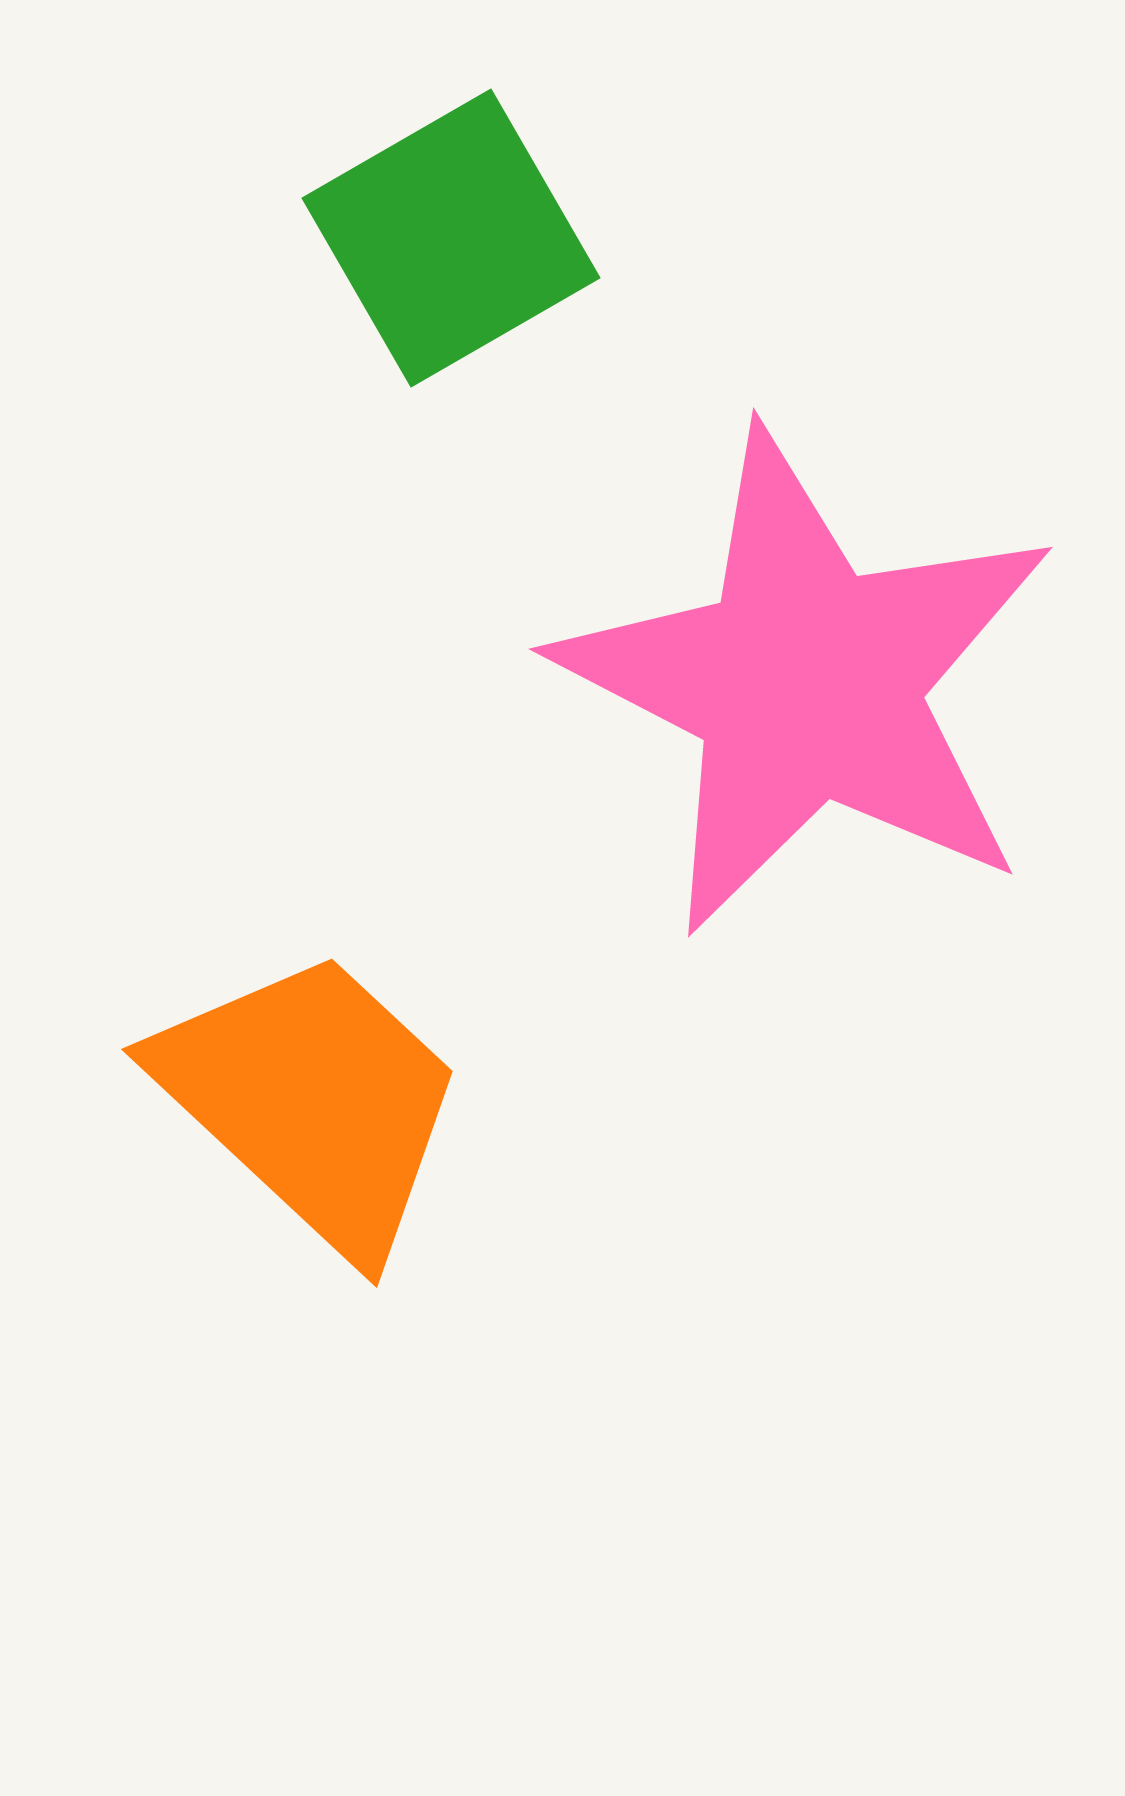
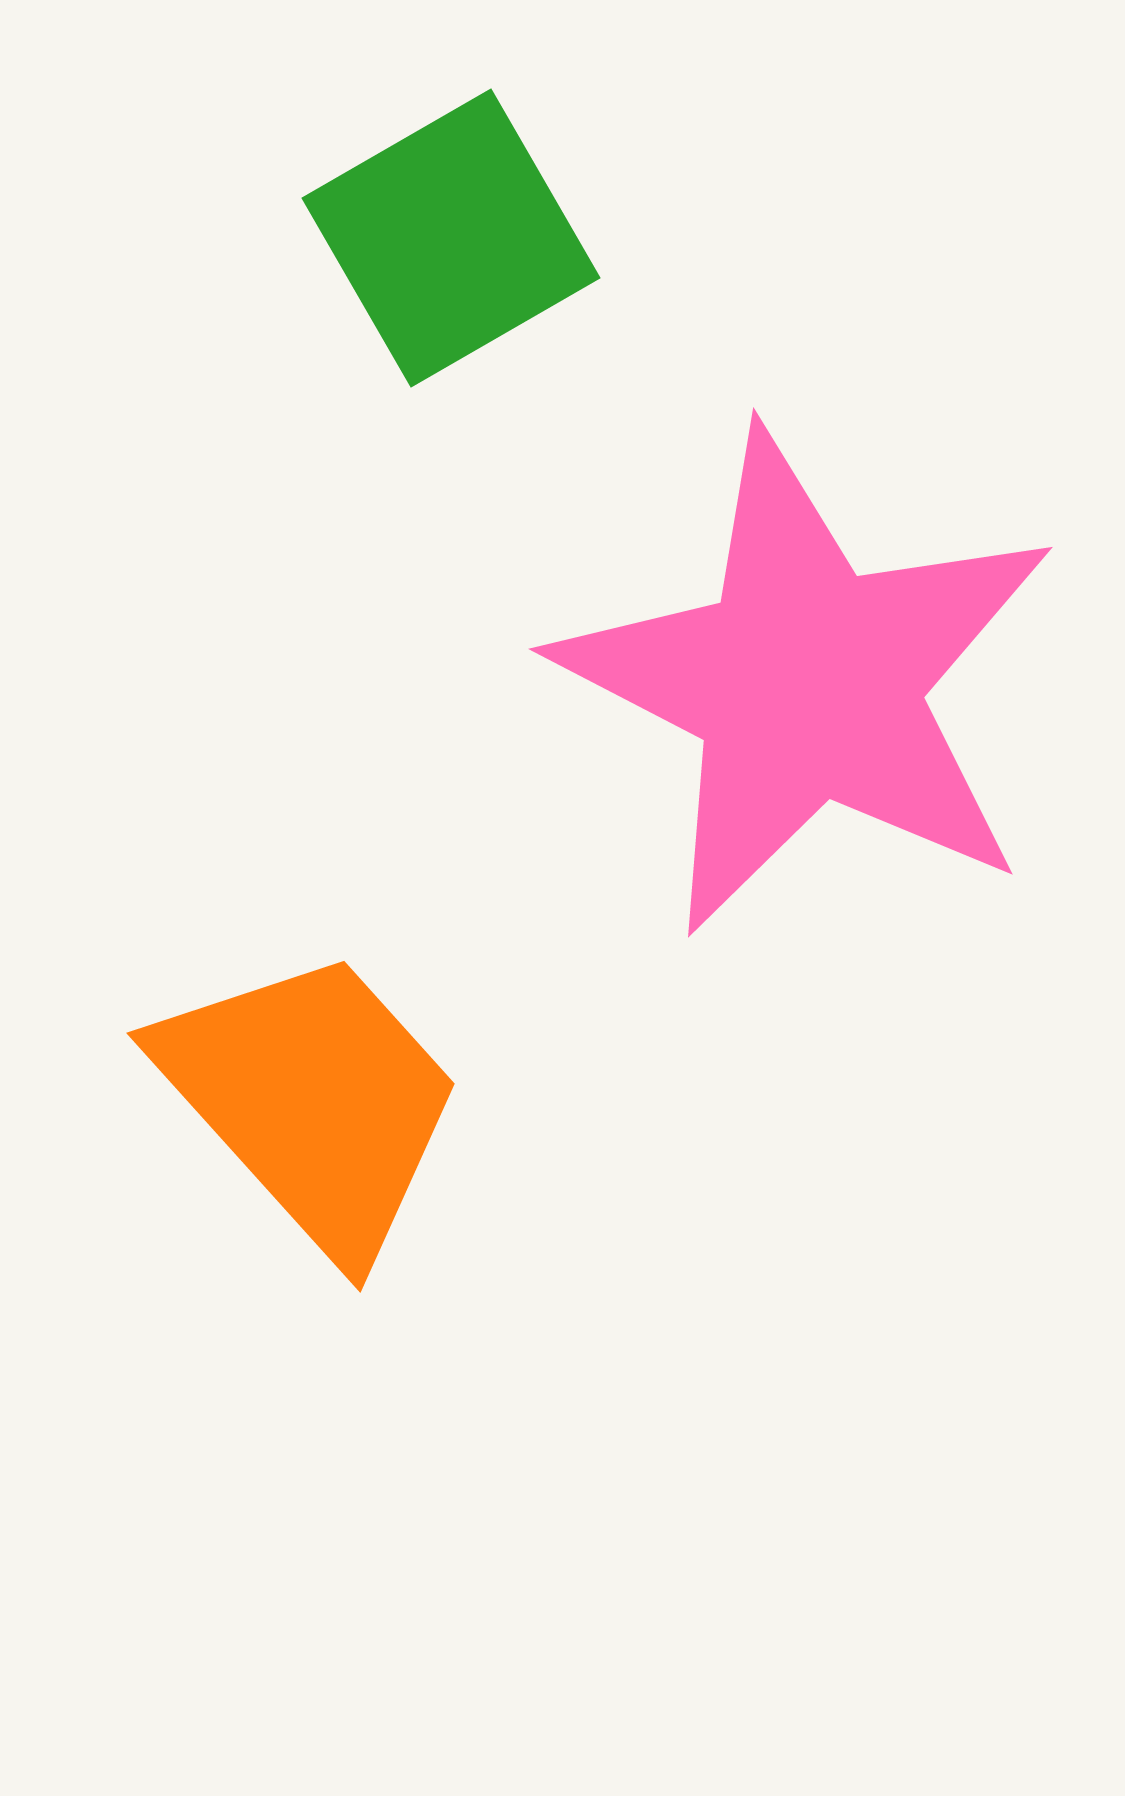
orange trapezoid: rotated 5 degrees clockwise
